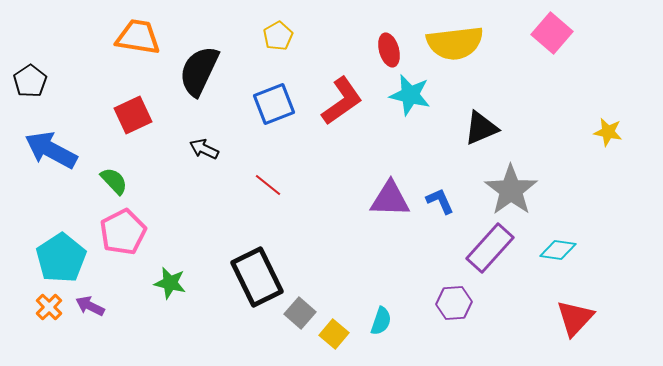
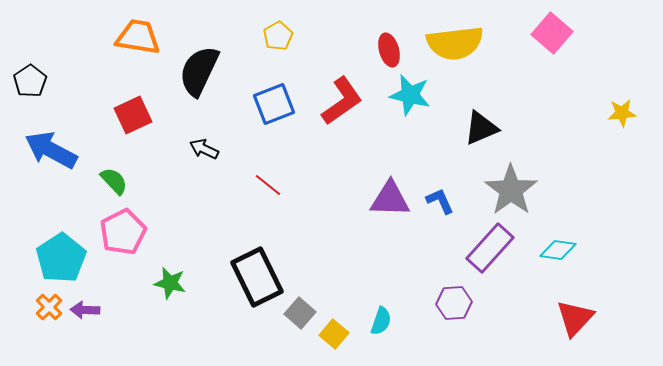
yellow star: moved 14 px right, 19 px up; rotated 16 degrees counterclockwise
purple arrow: moved 5 px left, 4 px down; rotated 24 degrees counterclockwise
